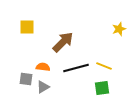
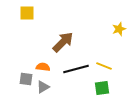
yellow square: moved 14 px up
black line: moved 1 px down
